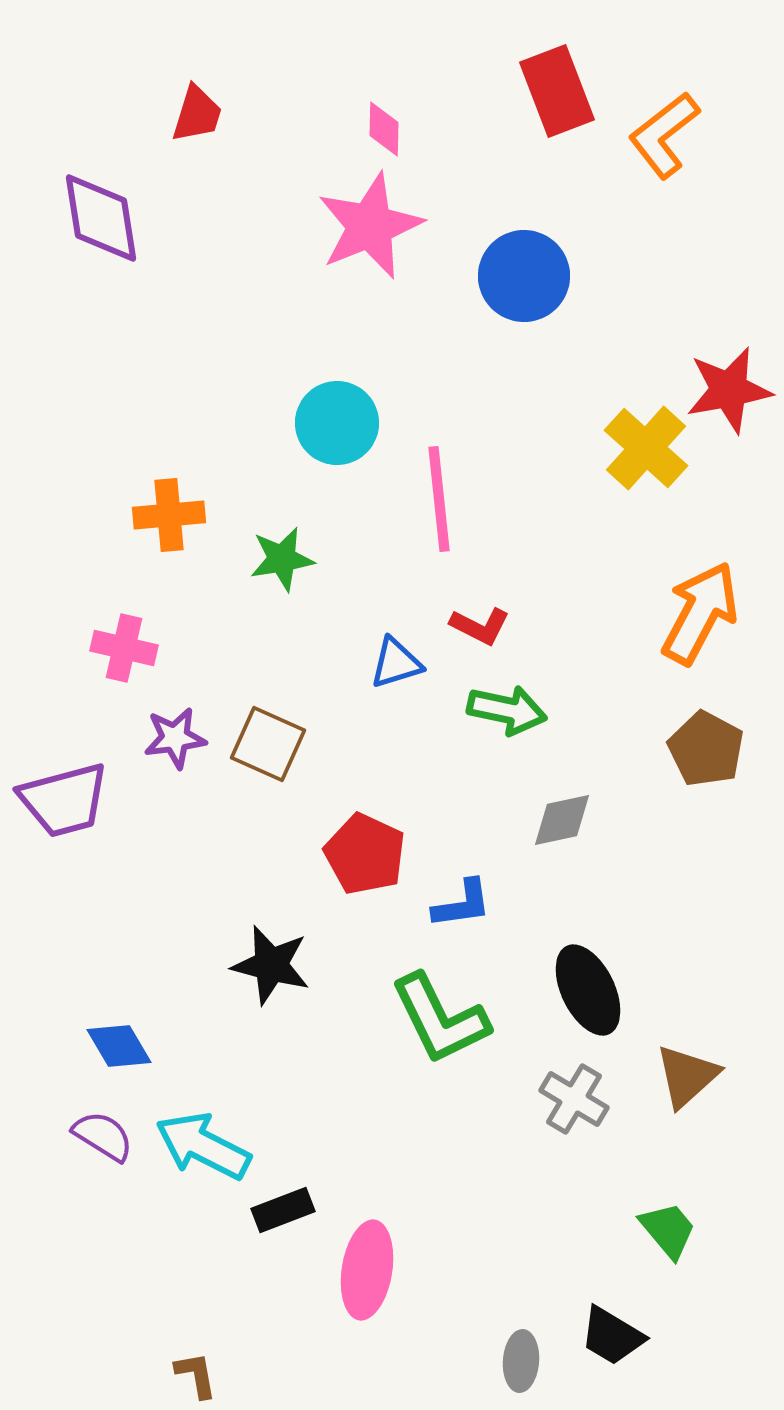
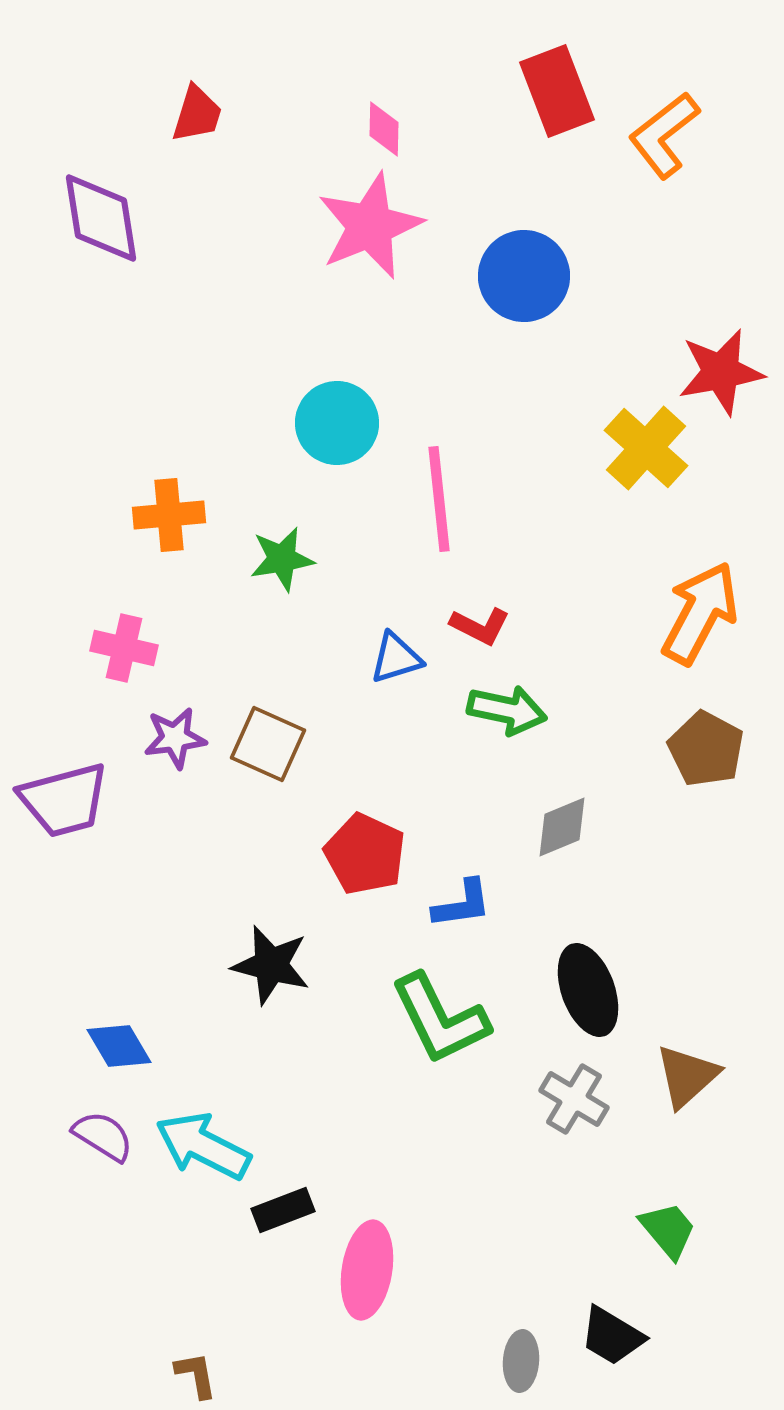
red star: moved 8 px left, 18 px up
blue triangle: moved 5 px up
gray diamond: moved 7 px down; rotated 10 degrees counterclockwise
black ellipse: rotated 6 degrees clockwise
